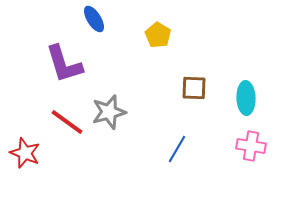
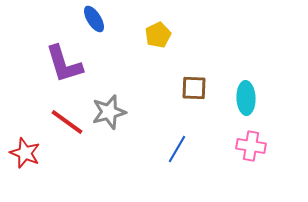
yellow pentagon: rotated 15 degrees clockwise
